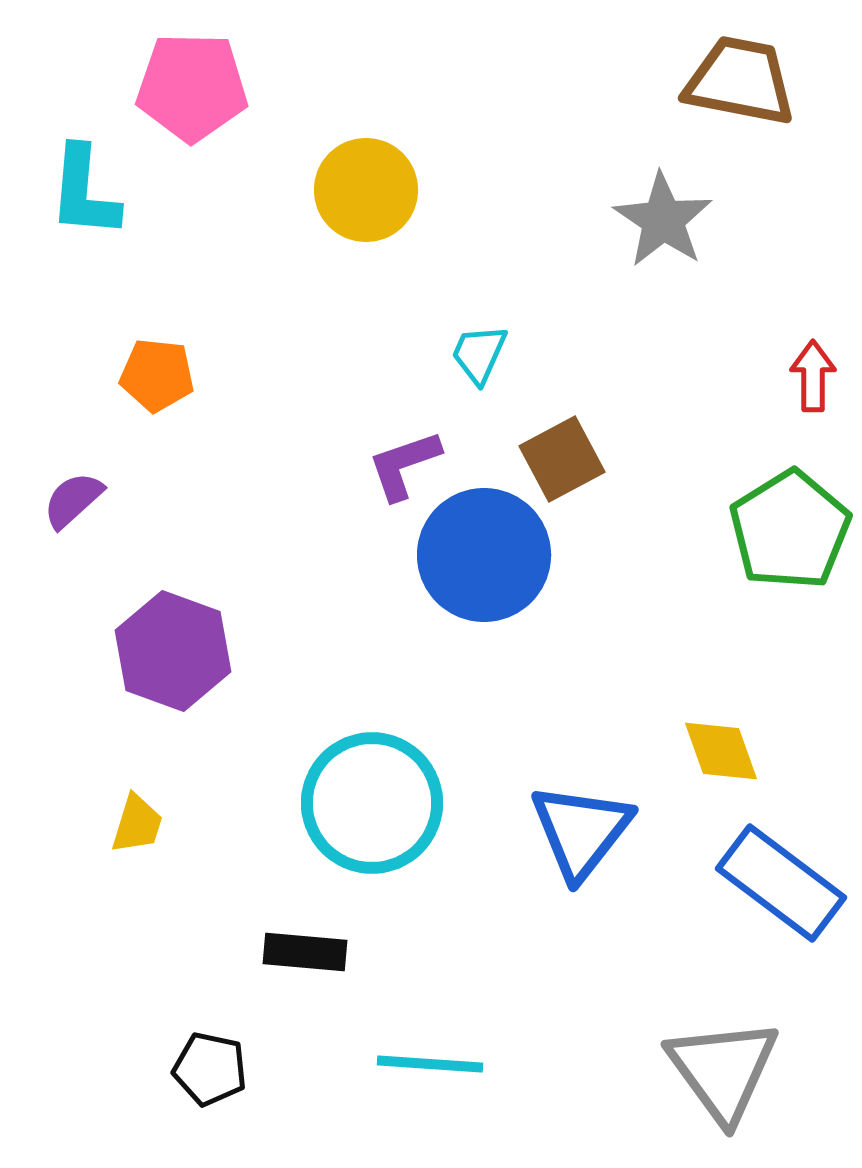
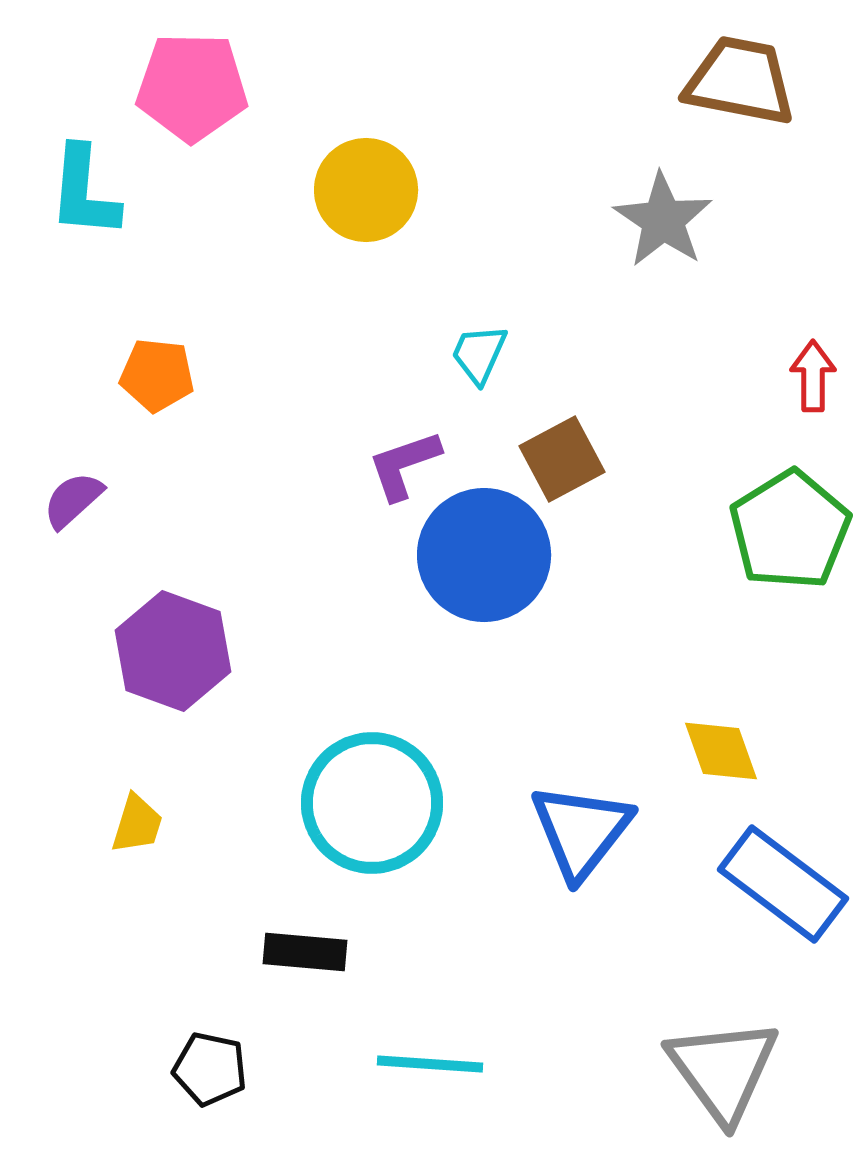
blue rectangle: moved 2 px right, 1 px down
